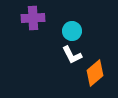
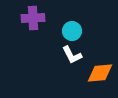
orange diamond: moved 5 px right; rotated 36 degrees clockwise
